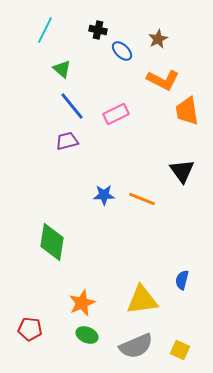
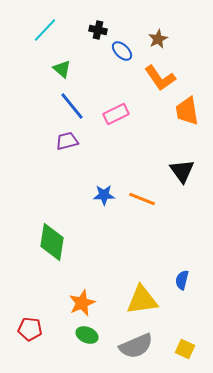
cyan line: rotated 16 degrees clockwise
orange L-shape: moved 3 px left, 2 px up; rotated 28 degrees clockwise
yellow square: moved 5 px right, 1 px up
